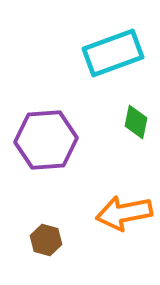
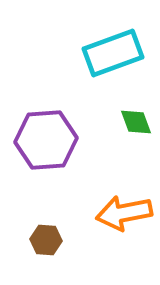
green diamond: rotated 32 degrees counterclockwise
brown hexagon: rotated 12 degrees counterclockwise
